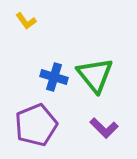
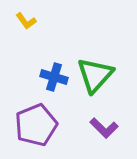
green triangle: rotated 21 degrees clockwise
